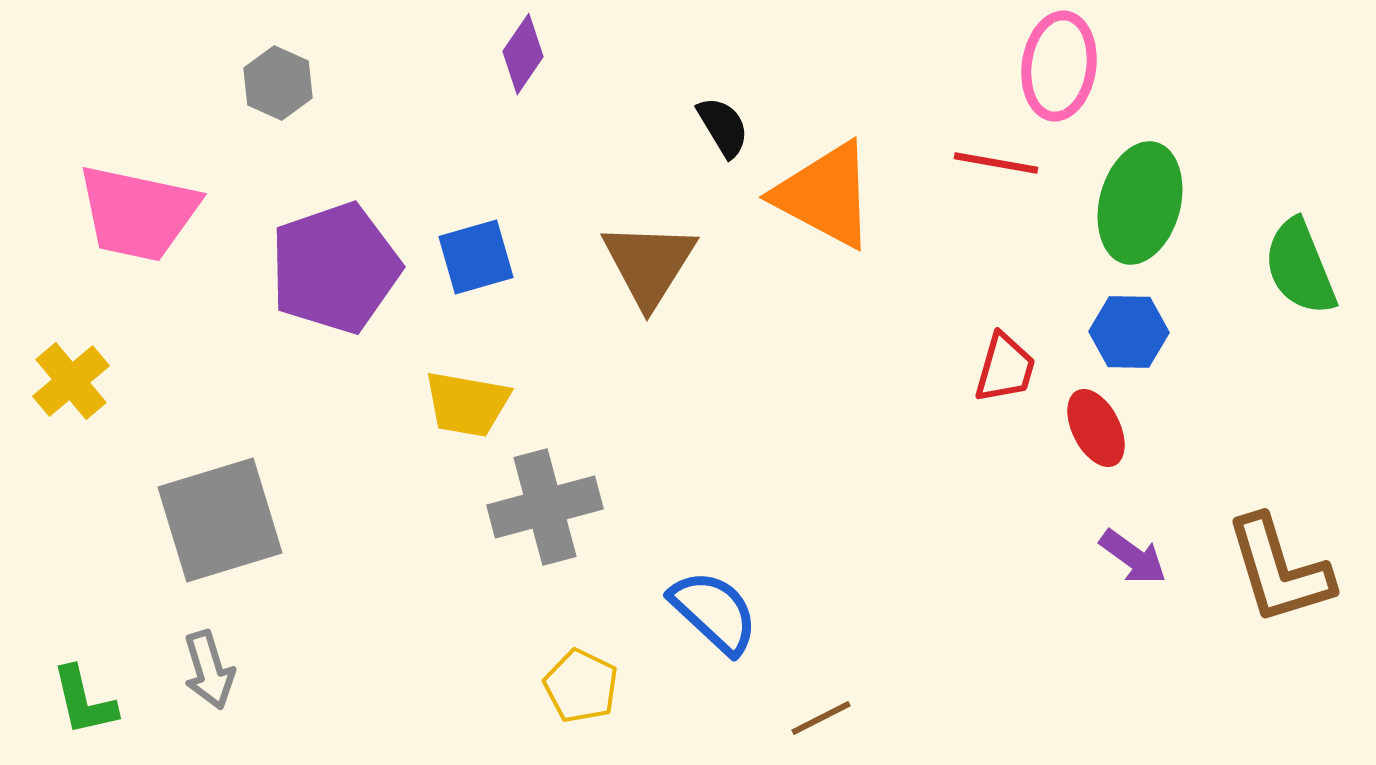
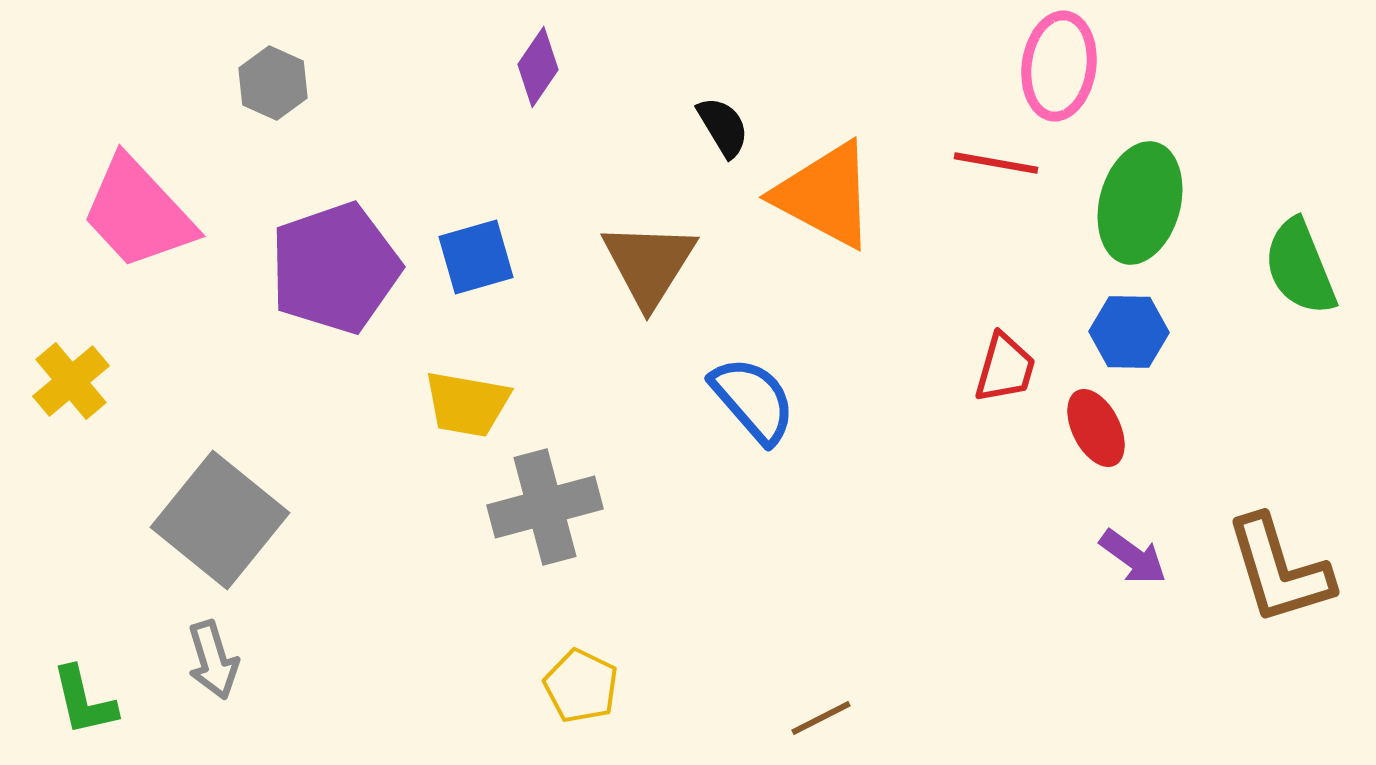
purple diamond: moved 15 px right, 13 px down
gray hexagon: moved 5 px left
pink trapezoid: rotated 35 degrees clockwise
gray square: rotated 34 degrees counterclockwise
blue semicircle: moved 39 px right, 212 px up; rotated 6 degrees clockwise
gray arrow: moved 4 px right, 10 px up
